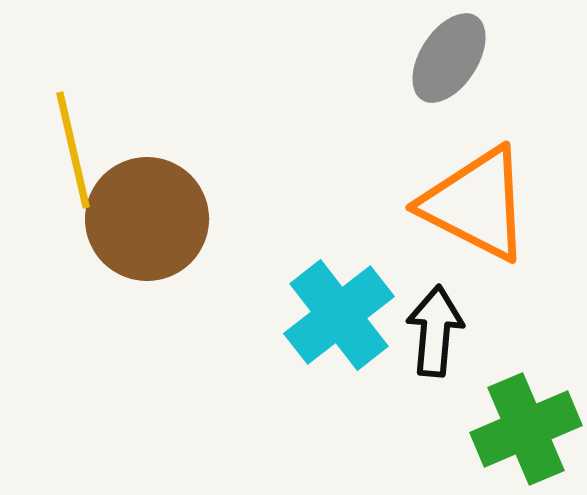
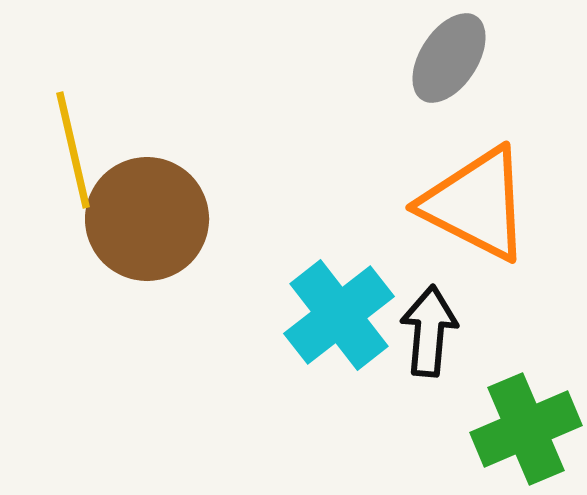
black arrow: moved 6 px left
